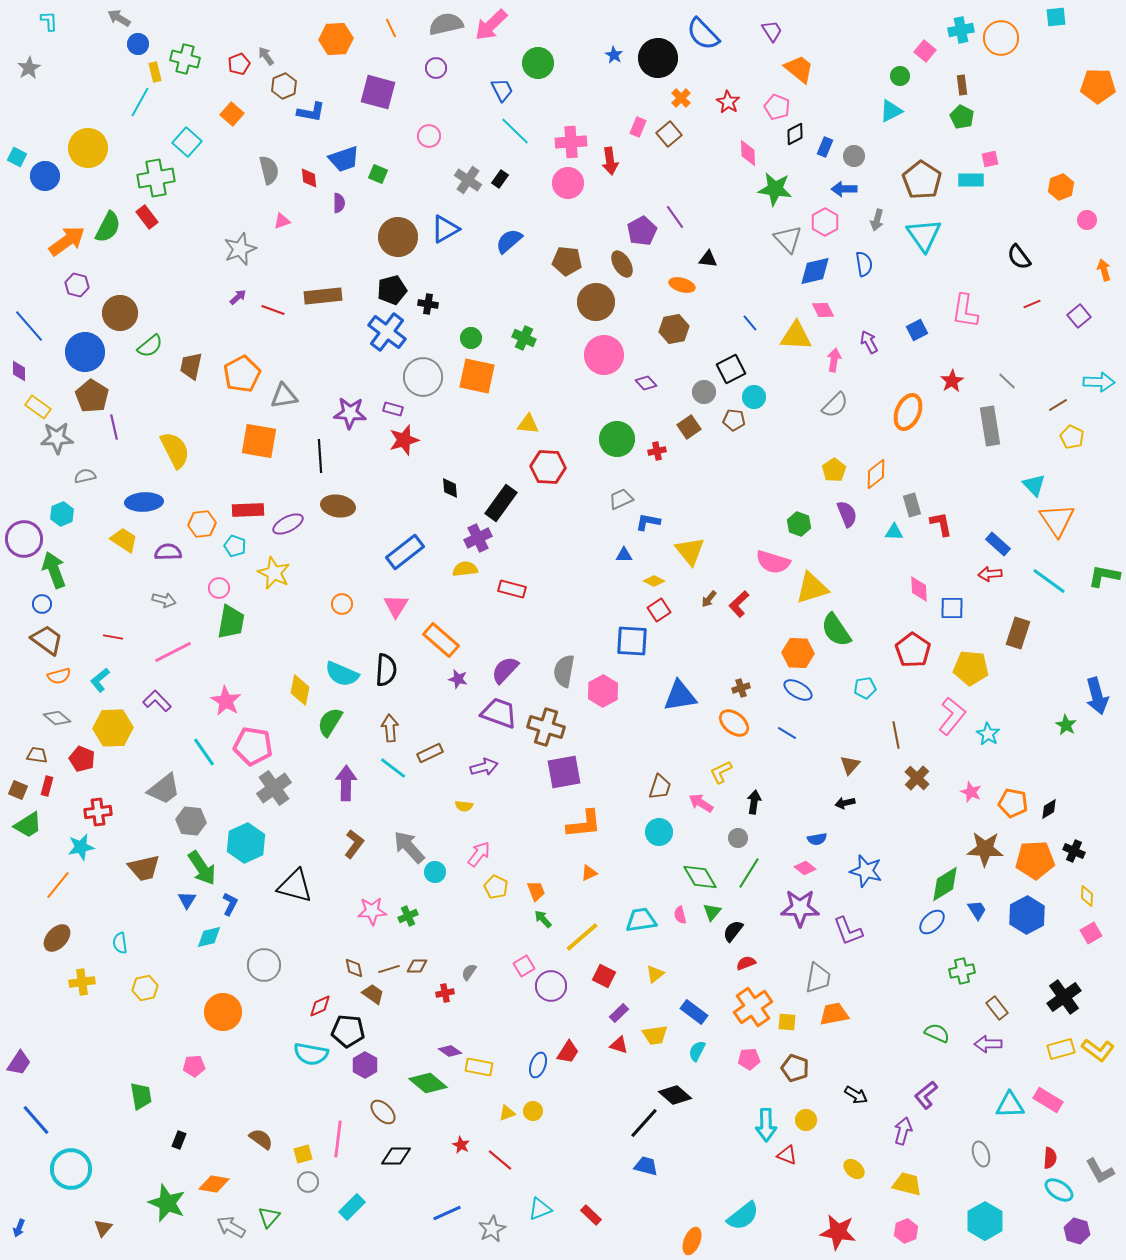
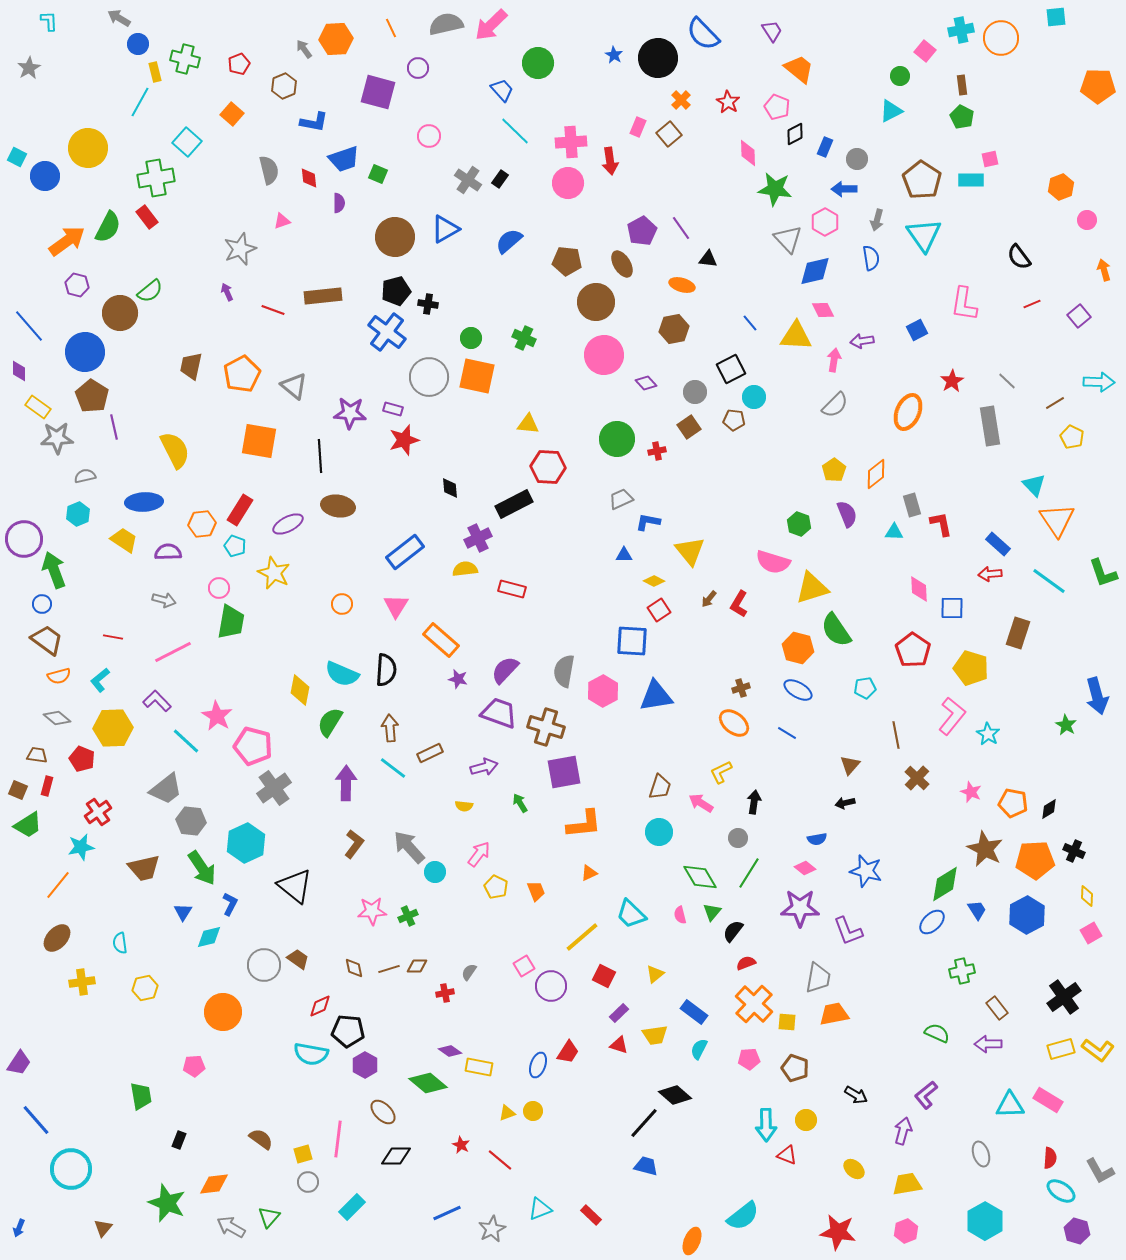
gray arrow at (266, 56): moved 38 px right, 7 px up
purple circle at (436, 68): moved 18 px left
blue trapezoid at (502, 90): rotated 15 degrees counterclockwise
orange cross at (681, 98): moved 2 px down
blue L-shape at (311, 112): moved 3 px right, 10 px down
gray circle at (854, 156): moved 3 px right, 3 px down
purple line at (675, 217): moved 6 px right, 11 px down
brown circle at (398, 237): moved 3 px left
blue semicircle at (864, 264): moved 7 px right, 6 px up
black pentagon at (392, 290): moved 4 px right, 1 px down
purple arrow at (238, 297): moved 11 px left, 5 px up; rotated 72 degrees counterclockwise
pink L-shape at (965, 311): moved 1 px left, 7 px up
purple arrow at (869, 342): moved 7 px left, 1 px up; rotated 70 degrees counterclockwise
green semicircle at (150, 346): moved 55 px up
gray circle at (423, 377): moved 6 px right
gray circle at (704, 392): moved 9 px left
gray triangle at (284, 396): moved 10 px right, 10 px up; rotated 48 degrees clockwise
brown line at (1058, 405): moved 3 px left, 2 px up
black rectangle at (501, 503): moved 13 px right, 1 px down; rotated 27 degrees clockwise
red rectangle at (248, 510): moved 8 px left; rotated 56 degrees counterclockwise
cyan hexagon at (62, 514): moved 16 px right
green L-shape at (1104, 576): moved 1 px left, 3 px up; rotated 120 degrees counterclockwise
red L-shape at (739, 604): rotated 16 degrees counterclockwise
orange hexagon at (798, 653): moved 5 px up; rotated 12 degrees clockwise
yellow pentagon at (971, 668): rotated 12 degrees clockwise
blue triangle at (680, 696): moved 24 px left
pink star at (226, 701): moved 9 px left, 15 px down
pink pentagon at (253, 746): rotated 6 degrees clockwise
cyan line at (204, 752): moved 18 px left, 11 px up; rotated 12 degrees counterclockwise
gray trapezoid at (164, 789): moved 2 px right
red cross at (98, 812): rotated 28 degrees counterclockwise
brown star at (985, 849): rotated 24 degrees clockwise
black triangle at (295, 886): rotated 24 degrees clockwise
blue triangle at (187, 900): moved 4 px left, 12 px down
green arrow at (543, 919): moved 23 px left, 116 px up; rotated 12 degrees clockwise
cyan trapezoid at (641, 920): moved 10 px left, 6 px up; rotated 128 degrees counterclockwise
brown trapezoid at (373, 994): moved 75 px left, 35 px up
orange cross at (753, 1007): moved 1 px right, 3 px up; rotated 12 degrees counterclockwise
cyan semicircle at (697, 1051): moved 2 px right, 2 px up
orange diamond at (214, 1184): rotated 16 degrees counterclockwise
yellow trapezoid at (907, 1184): rotated 24 degrees counterclockwise
cyan ellipse at (1059, 1190): moved 2 px right, 1 px down
